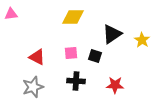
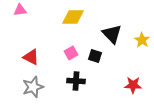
pink triangle: moved 9 px right, 4 px up
black triangle: rotated 40 degrees counterclockwise
pink square: rotated 24 degrees counterclockwise
red triangle: moved 6 px left
red star: moved 18 px right
